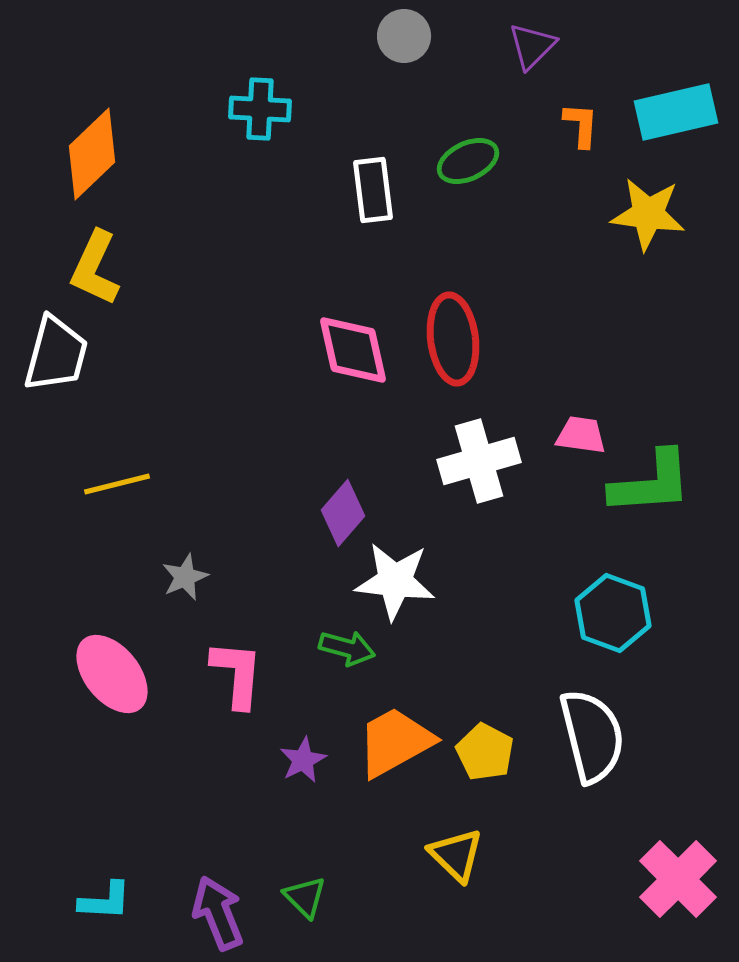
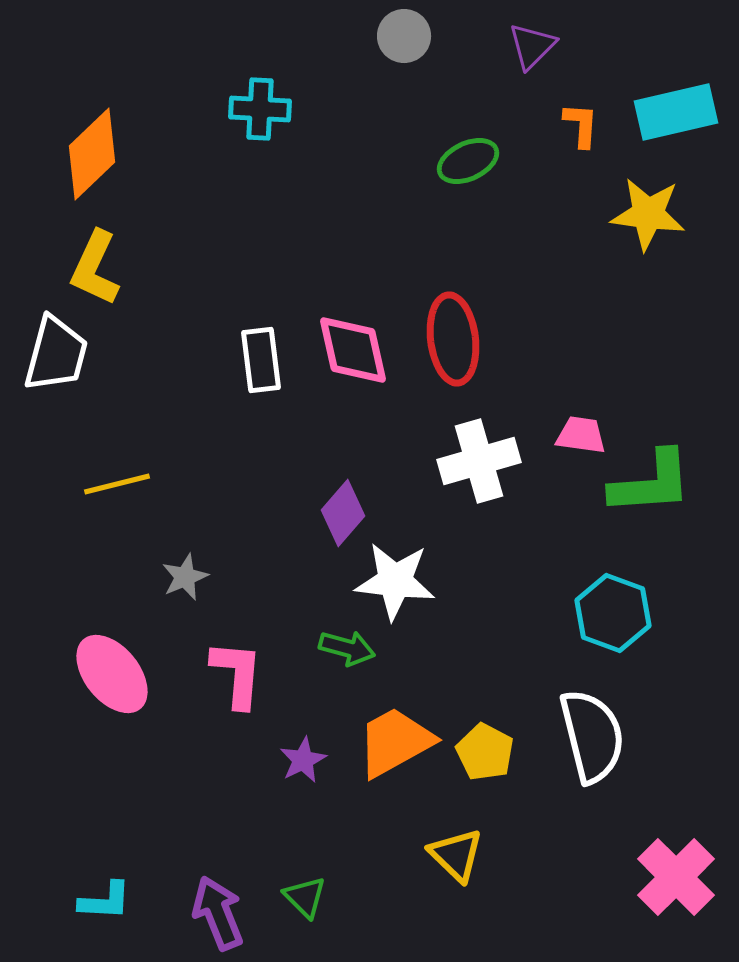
white rectangle: moved 112 px left, 170 px down
pink cross: moved 2 px left, 2 px up
